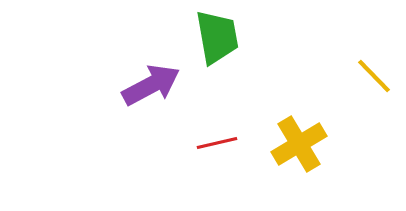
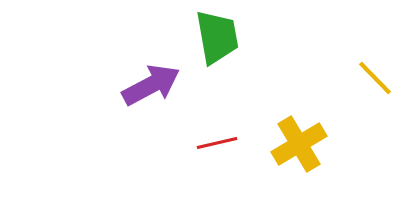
yellow line: moved 1 px right, 2 px down
